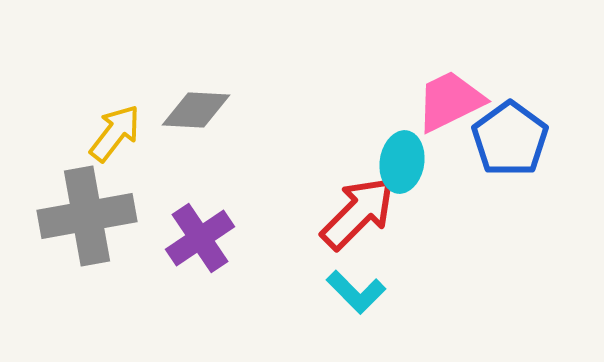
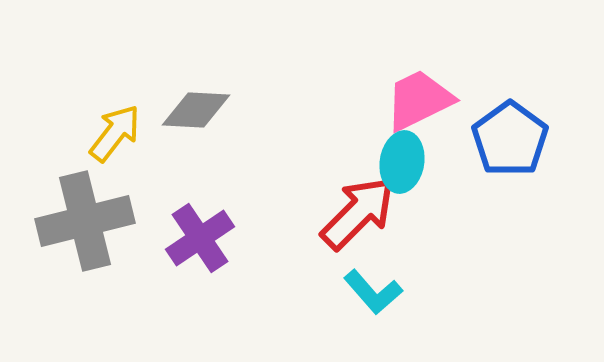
pink trapezoid: moved 31 px left, 1 px up
gray cross: moved 2 px left, 5 px down; rotated 4 degrees counterclockwise
cyan L-shape: moved 17 px right; rotated 4 degrees clockwise
